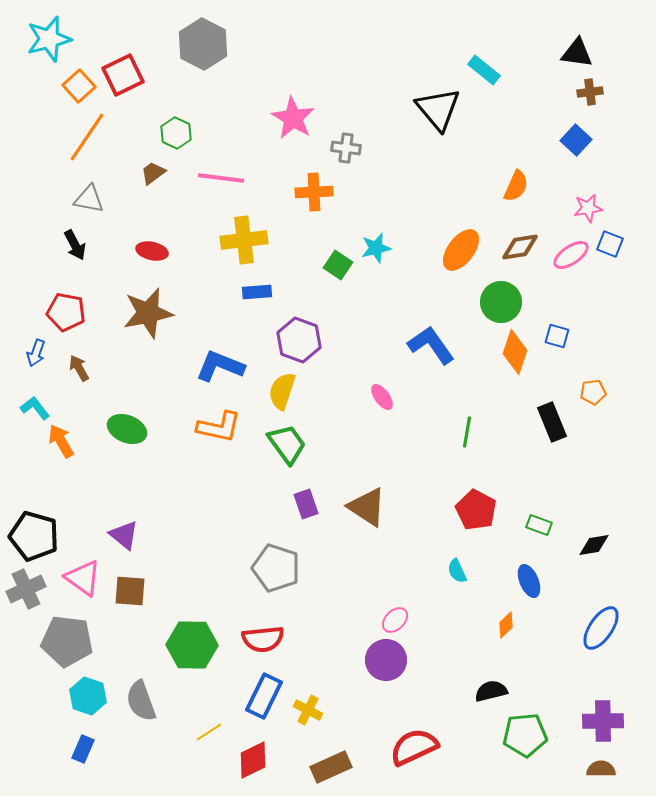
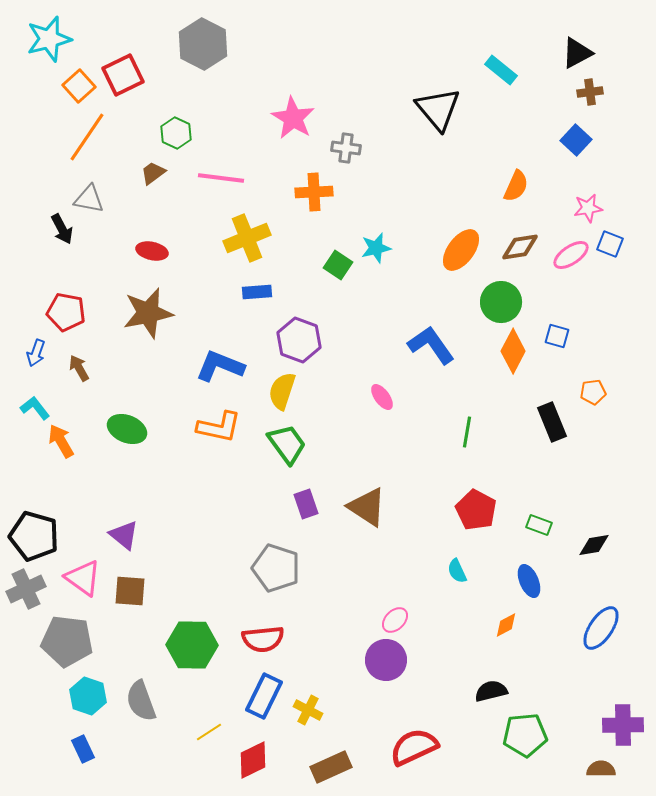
black triangle at (577, 53): rotated 36 degrees counterclockwise
cyan rectangle at (484, 70): moved 17 px right
yellow cross at (244, 240): moved 3 px right, 2 px up; rotated 15 degrees counterclockwise
black arrow at (75, 245): moved 13 px left, 16 px up
orange diamond at (515, 352): moved 2 px left, 1 px up; rotated 9 degrees clockwise
orange diamond at (506, 625): rotated 16 degrees clockwise
purple cross at (603, 721): moved 20 px right, 4 px down
blue rectangle at (83, 749): rotated 48 degrees counterclockwise
